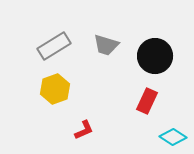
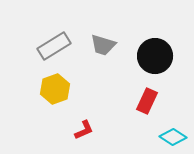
gray trapezoid: moved 3 px left
